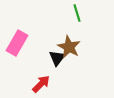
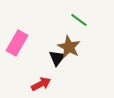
green line: moved 2 px right, 7 px down; rotated 36 degrees counterclockwise
red arrow: rotated 18 degrees clockwise
